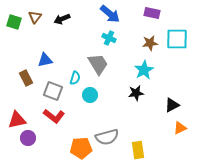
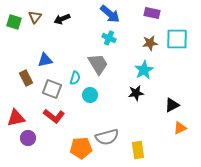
gray square: moved 1 px left, 2 px up
red triangle: moved 1 px left, 2 px up
